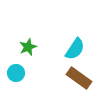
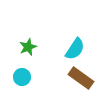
cyan circle: moved 6 px right, 4 px down
brown rectangle: moved 2 px right
